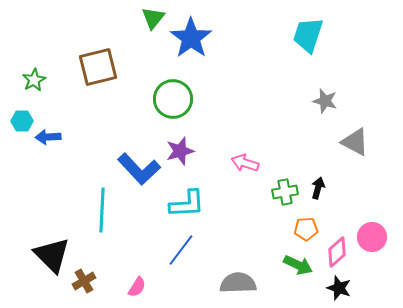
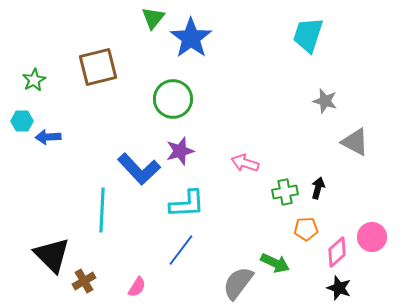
green arrow: moved 23 px left, 2 px up
gray semicircle: rotated 51 degrees counterclockwise
